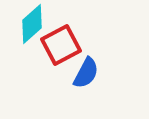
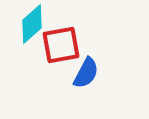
red square: rotated 18 degrees clockwise
